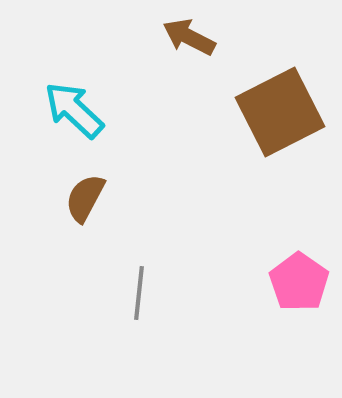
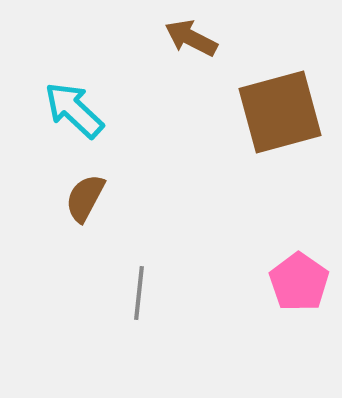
brown arrow: moved 2 px right, 1 px down
brown square: rotated 12 degrees clockwise
